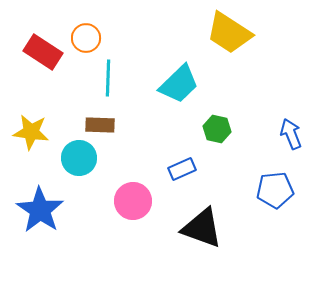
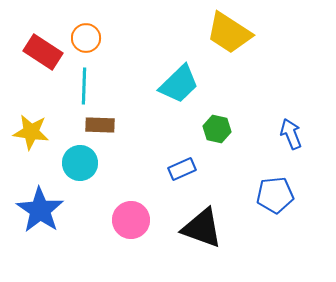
cyan line: moved 24 px left, 8 px down
cyan circle: moved 1 px right, 5 px down
blue pentagon: moved 5 px down
pink circle: moved 2 px left, 19 px down
